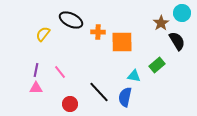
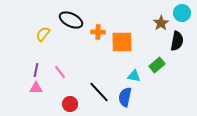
black semicircle: rotated 42 degrees clockwise
